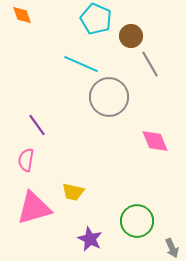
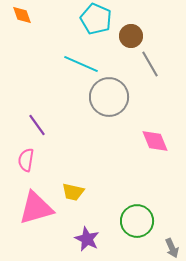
pink triangle: moved 2 px right
purple star: moved 3 px left
